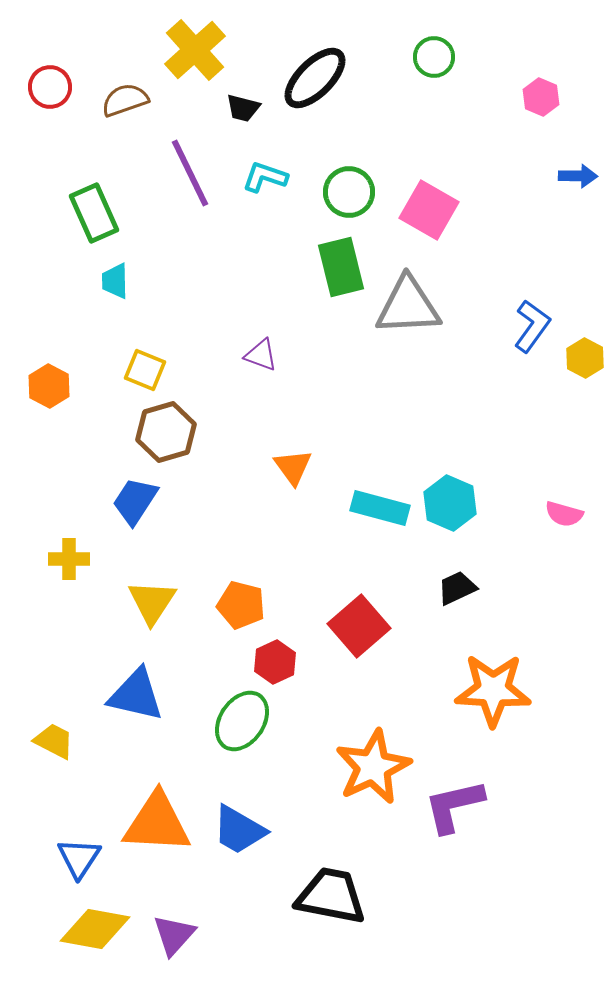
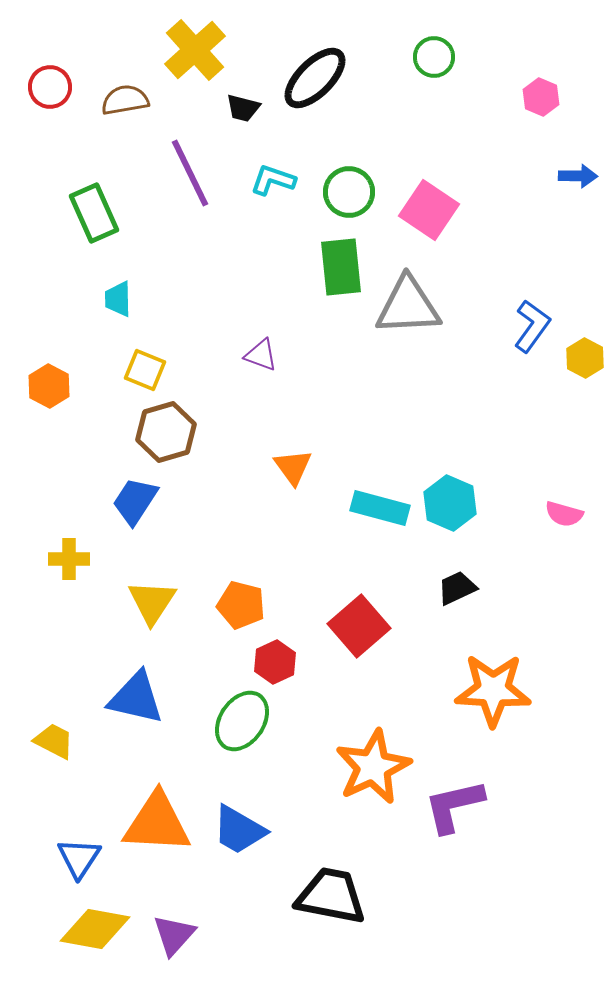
brown semicircle at (125, 100): rotated 9 degrees clockwise
cyan L-shape at (265, 177): moved 8 px right, 3 px down
pink square at (429, 210): rotated 4 degrees clockwise
green rectangle at (341, 267): rotated 8 degrees clockwise
cyan trapezoid at (115, 281): moved 3 px right, 18 px down
blue triangle at (136, 695): moved 3 px down
